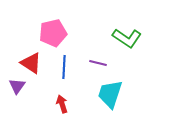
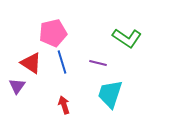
blue line: moved 2 px left, 5 px up; rotated 20 degrees counterclockwise
red arrow: moved 2 px right, 1 px down
